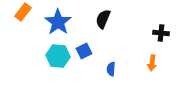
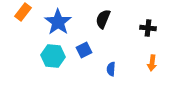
black cross: moved 13 px left, 5 px up
blue square: moved 1 px up
cyan hexagon: moved 5 px left
